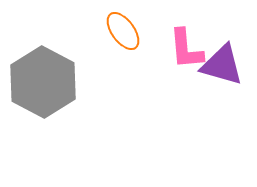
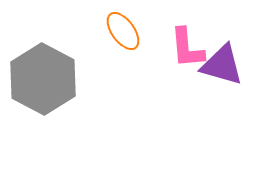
pink L-shape: moved 1 px right, 1 px up
gray hexagon: moved 3 px up
